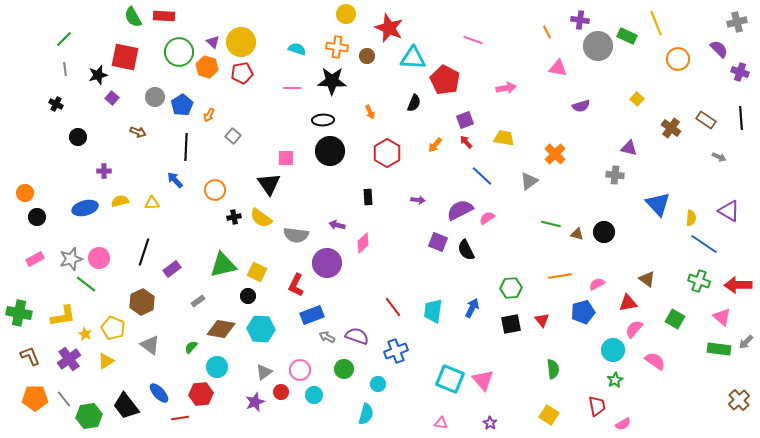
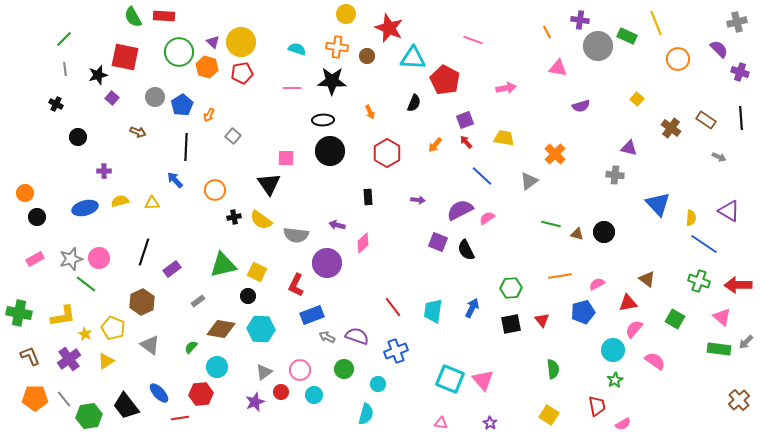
yellow semicircle at (261, 218): moved 2 px down
